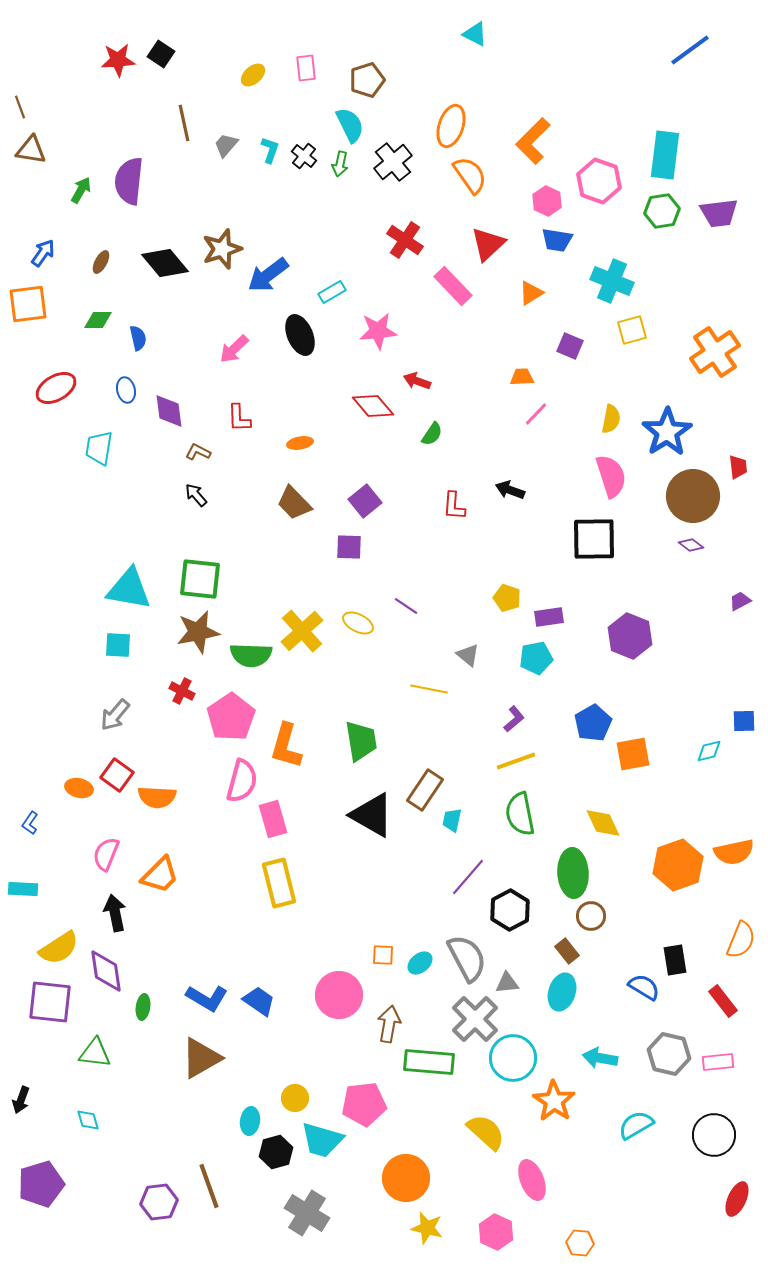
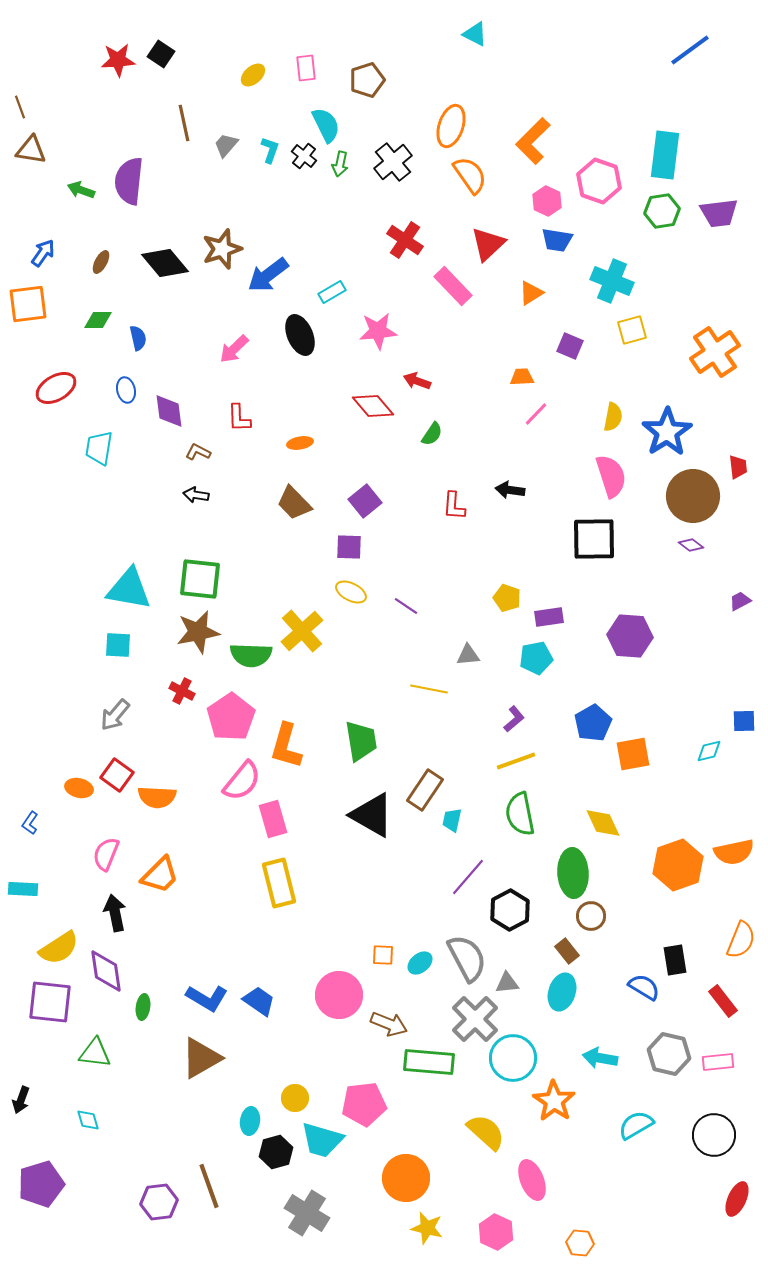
cyan semicircle at (350, 125): moved 24 px left
green arrow at (81, 190): rotated 100 degrees counterclockwise
yellow semicircle at (611, 419): moved 2 px right, 2 px up
black arrow at (510, 490): rotated 12 degrees counterclockwise
black arrow at (196, 495): rotated 40 degrees counterclockwise
yellow ellipse at (358, 623): moved 7 px left, 31 px up
purple hexagon at (630, 636): rotated 18 degrees counterclockwise
gray triangle at (468, 655): rotated 45 degrees counterclockwise
pink semicircle at (242, 781): rotated 24 degrees clockwise
brown arrow at (389, 1024): rotated 102 degrees clockwise
